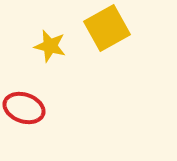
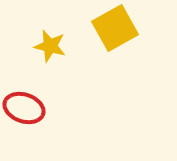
yellow square: moved 8 px right
